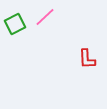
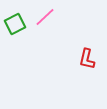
red L-shape: rotated 15 degrees clockwise
